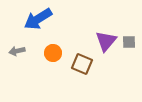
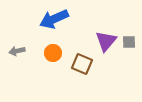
blue arrow: moved 16 px right; rotated 8 degrees clockwise
